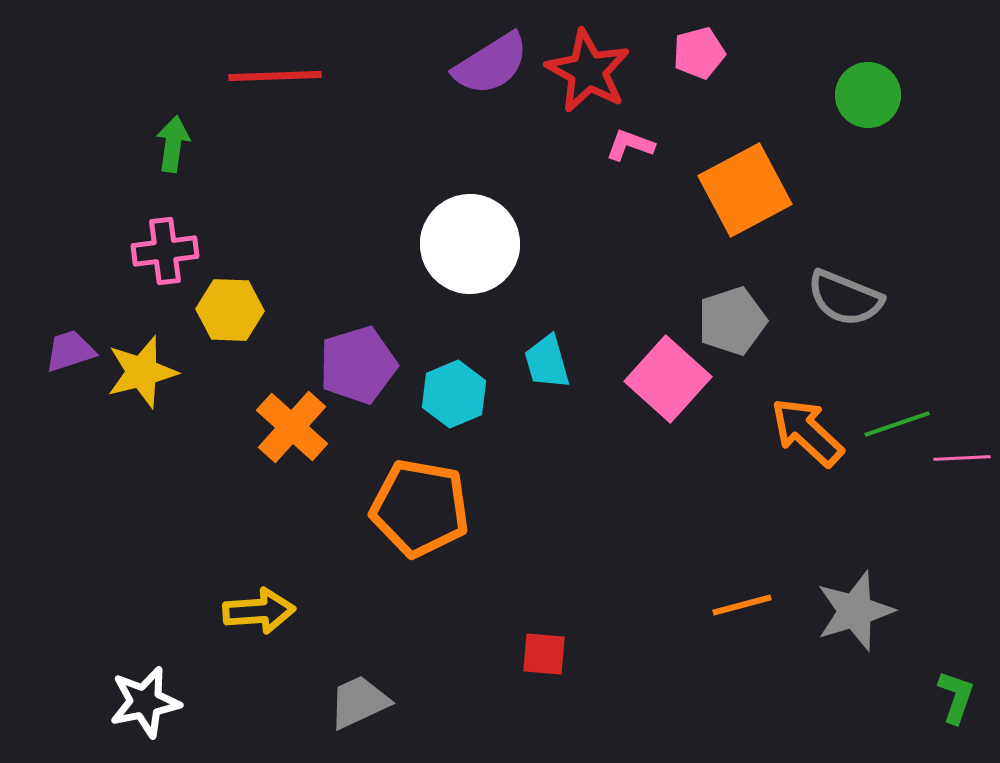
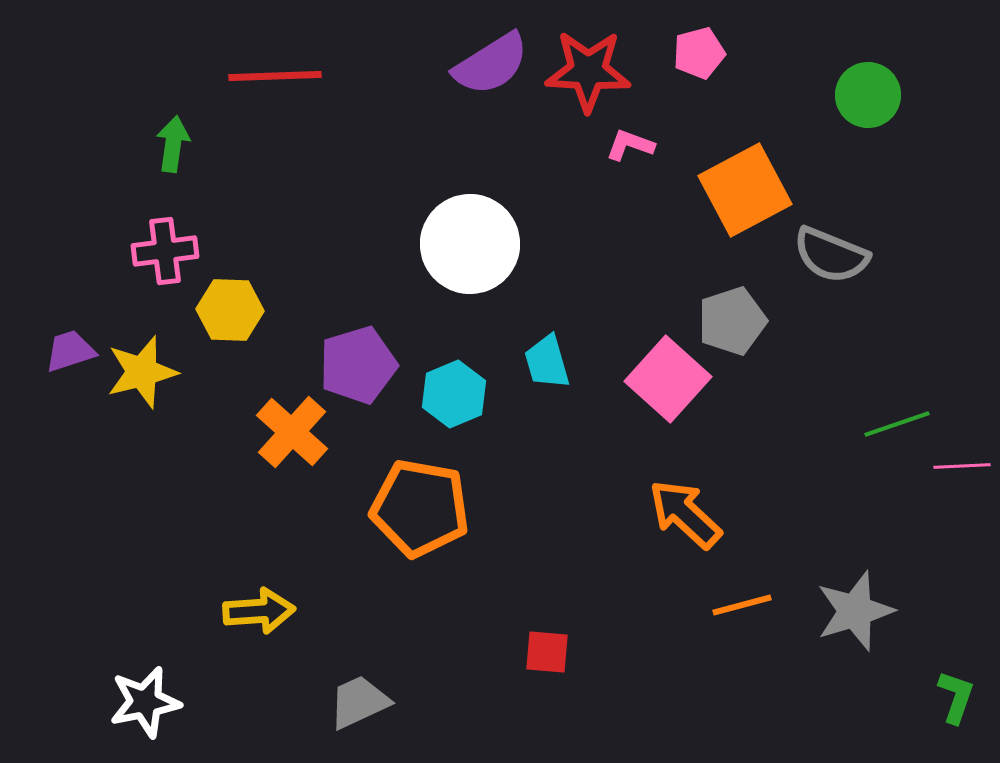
red star: rotated 26 degrees counterclockwise
gray semicircle: moved 14 px left, 43 px up
orange cross: moved 5 px down
orange arrow: moved 122 px left, 82 px down
pink line: moved 8 px down
red square: moved 3 px right, 2 px up
